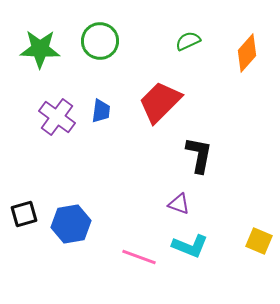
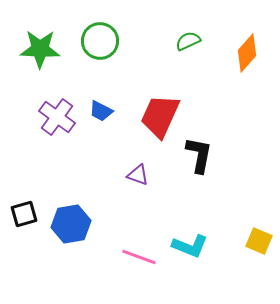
red trapezoid: moved 14 px down; rotated 21 degrees counterclockwise
blue trapezoid: rotated 110 degrees clockwise
purple triangle: moved 41 px left, 29 px up
